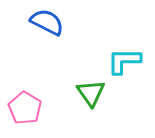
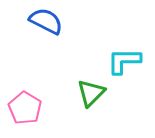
blue semicircle: moved 1 px left, 1 px up
green triangle: rotated 20 degrees clockwise
